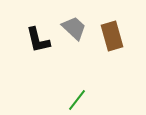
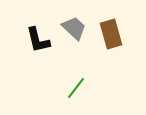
brown rectangle: moved 1 px left, 2 px up
green line: moved 1 px left, 12 px up
